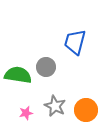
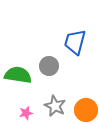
gray circle: moved 3 px right, 1 px up
